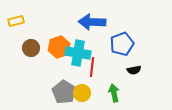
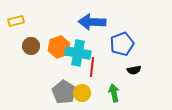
brown circle: moved 2 px up
